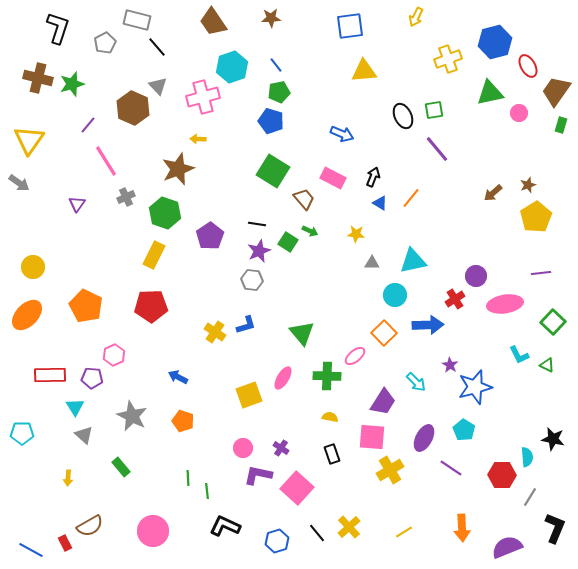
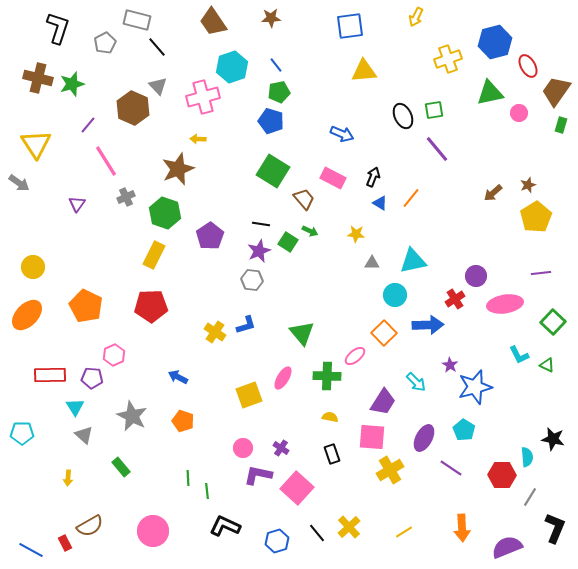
yellow triangle at (29, 140): moved 7 px right, 4 px down; rotated 8 degrees counterclockwise
black line at (257, 224): moved 4 px right
